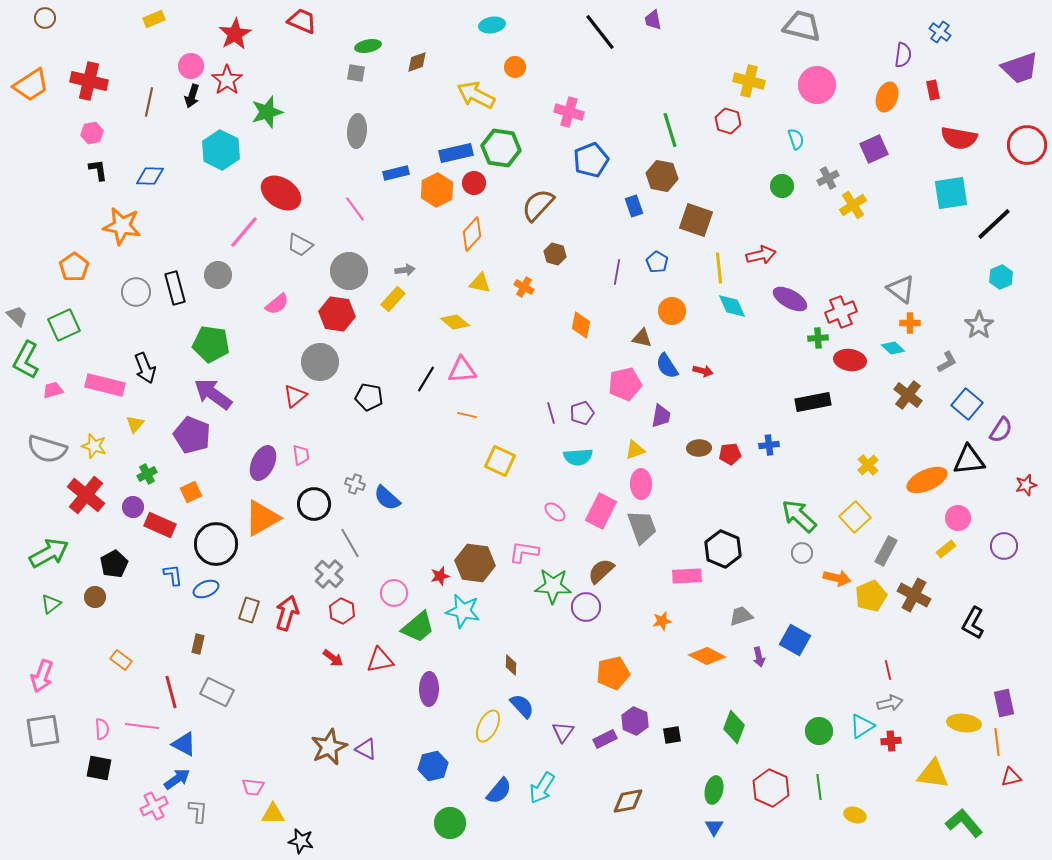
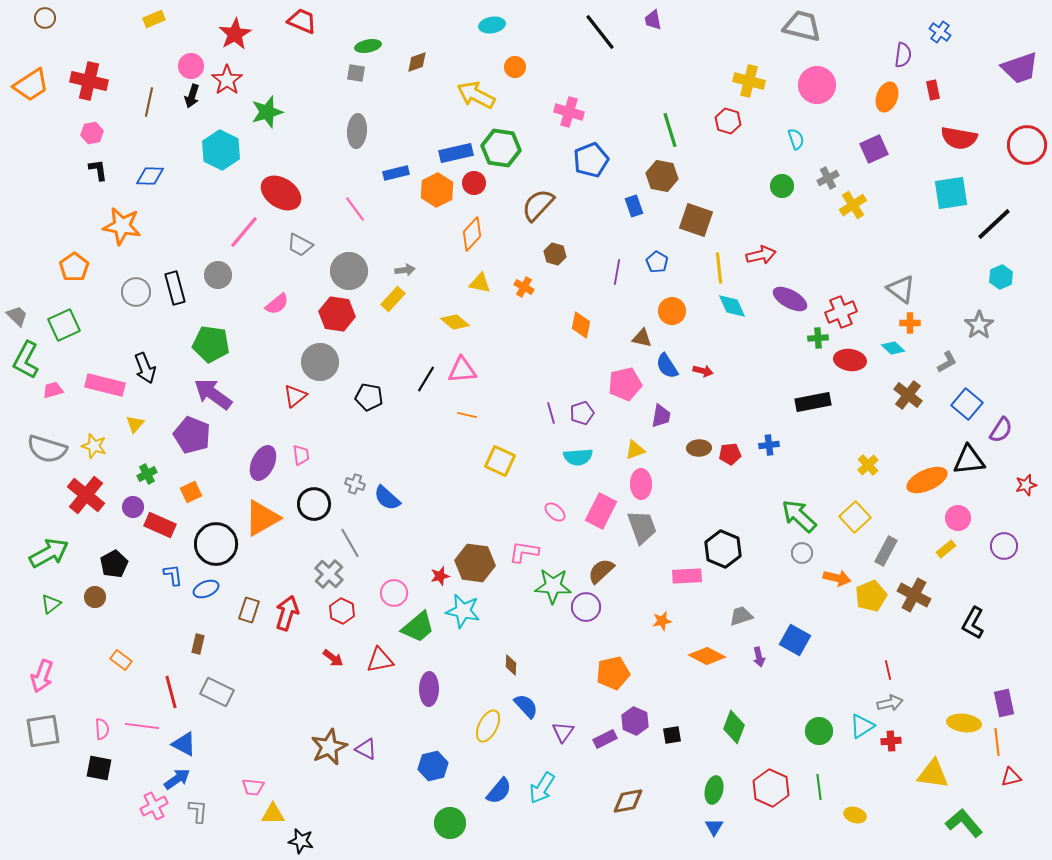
blue semicircle at (522, 706): moved 4 px right
